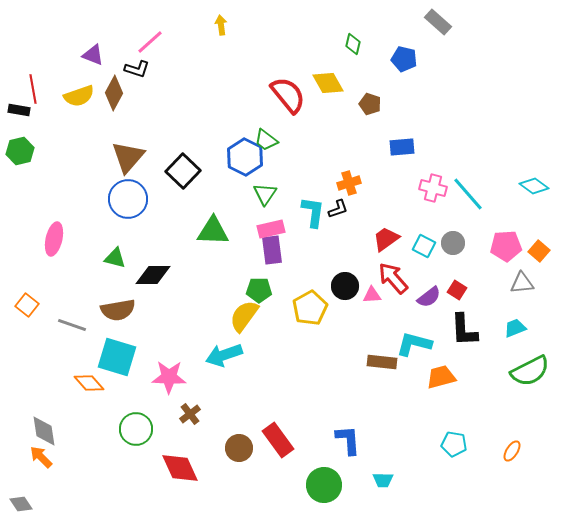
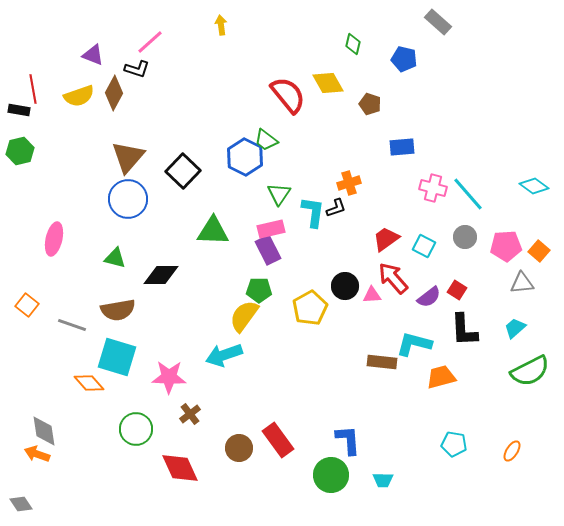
green triangle at (265, 194): moved 14 px right
black L-shape at (338, 209): moved 2 px left, 1 px up
gray circle at (453, 243): moved 12 px right, 6 px up
purple rectangle at (272, 250): moved 4 px left; rotated 20 degrees counterclockwise
black diamond at (153, 275): moved 8 px right
cyan trapezoid at (515, 328): rotated 20 degrees counterclockwise
orange arrow at (41, 457): moved 4 px left, 3 px up; rotated 25 degrees counterclockwise
green circle at (324, 485): moved 7 px right, 10 px up
